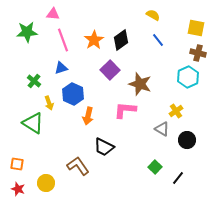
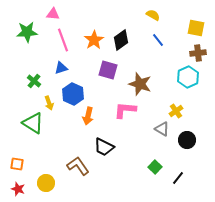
brown cross: rotated 21 degrees counterclockwise
purple square: moved 2 px left; rotated 30 degrees counterclockwise
